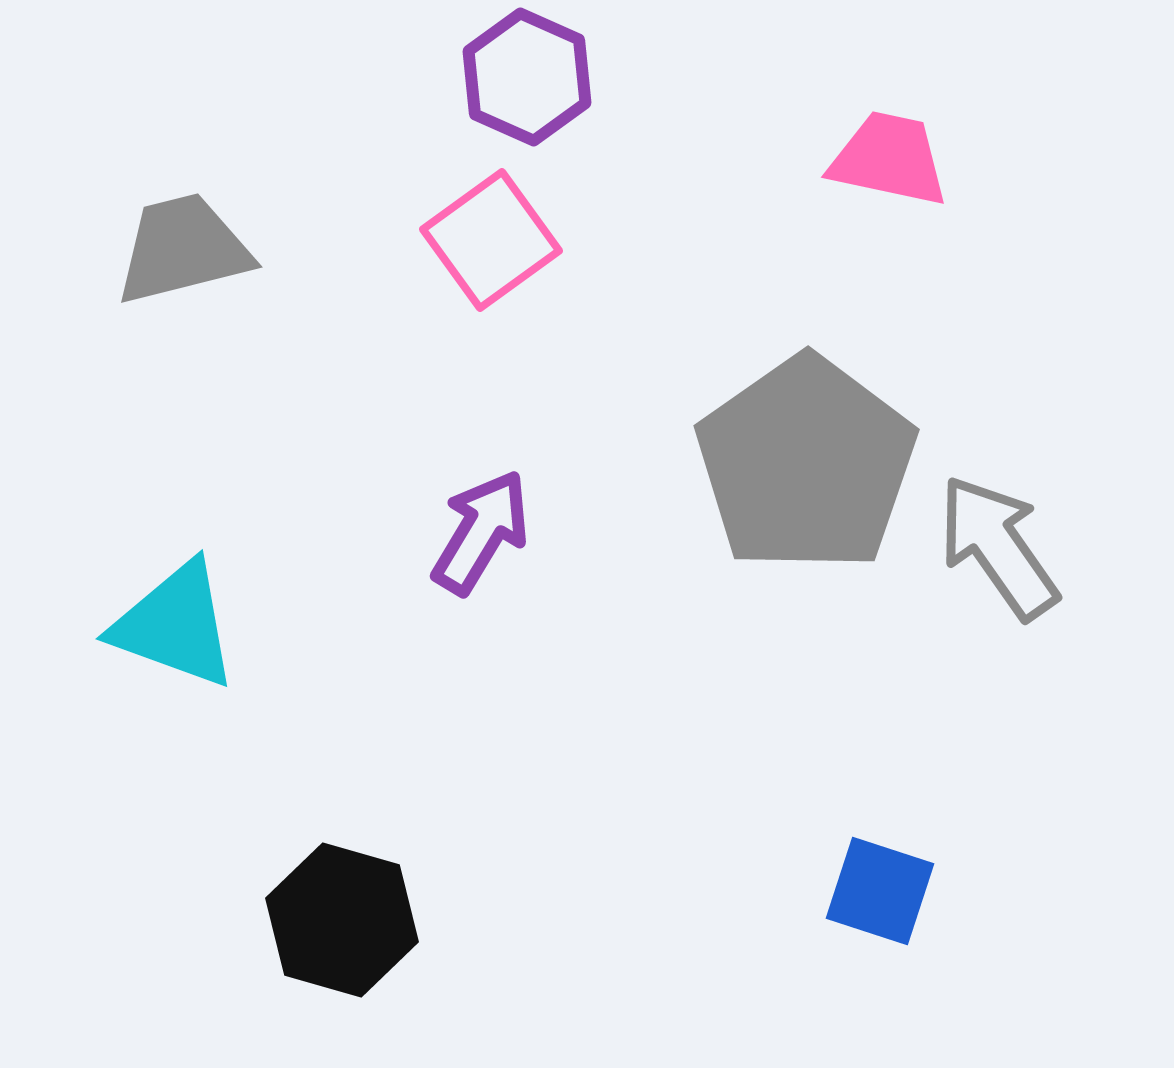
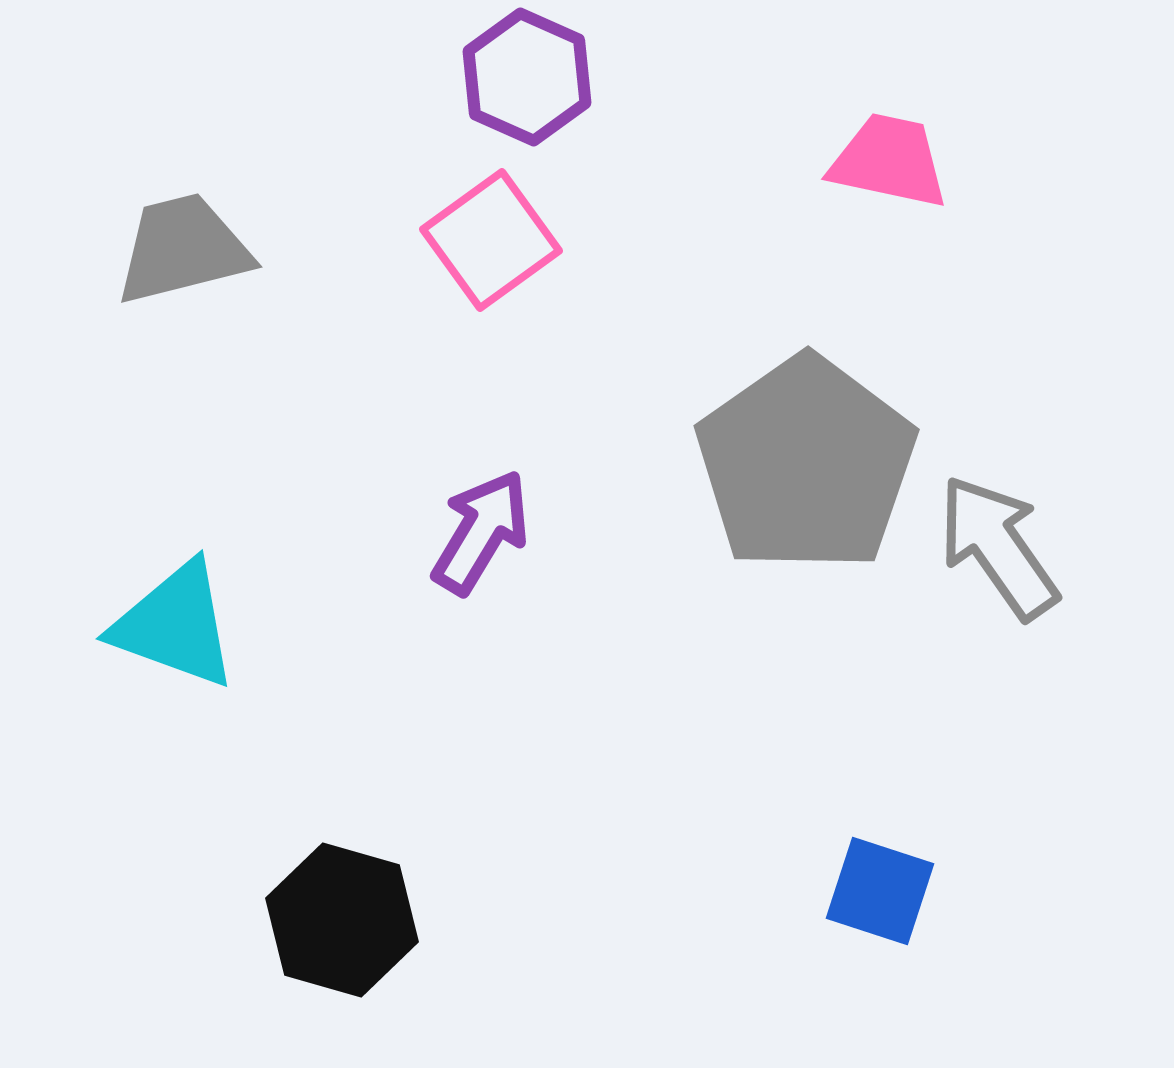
pink trapezoid: moved 2 px down
